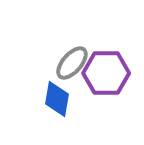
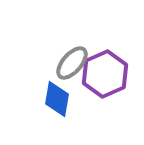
purple hexagon: moved 1 px left, 1 px down; rotated 24 degrees counterclockwise
